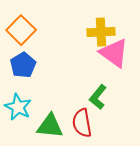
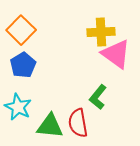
pink triangle: moved 2 px right, 1 px down
red semicircle: moved 4 px left
